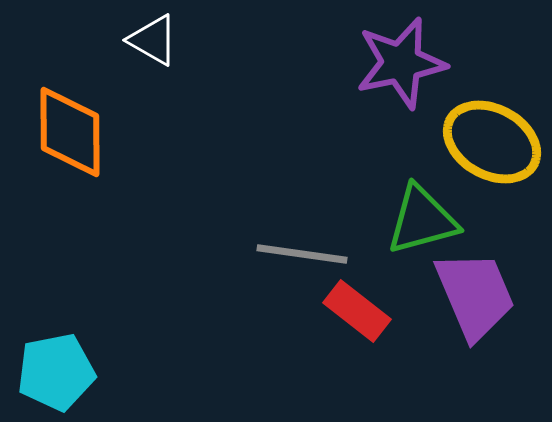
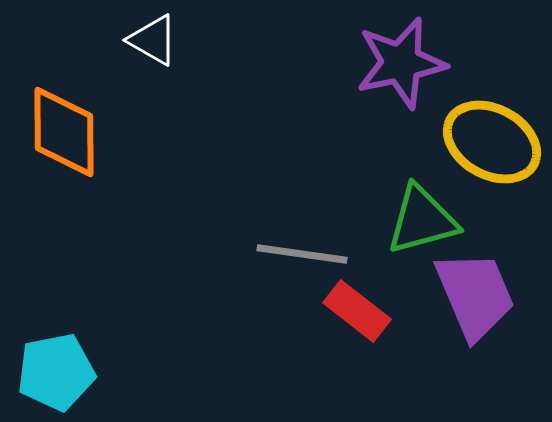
orange diamond: moved 6 px left
